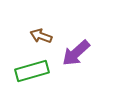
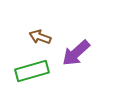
brown arrow: moved 1 px left, 1 px down
